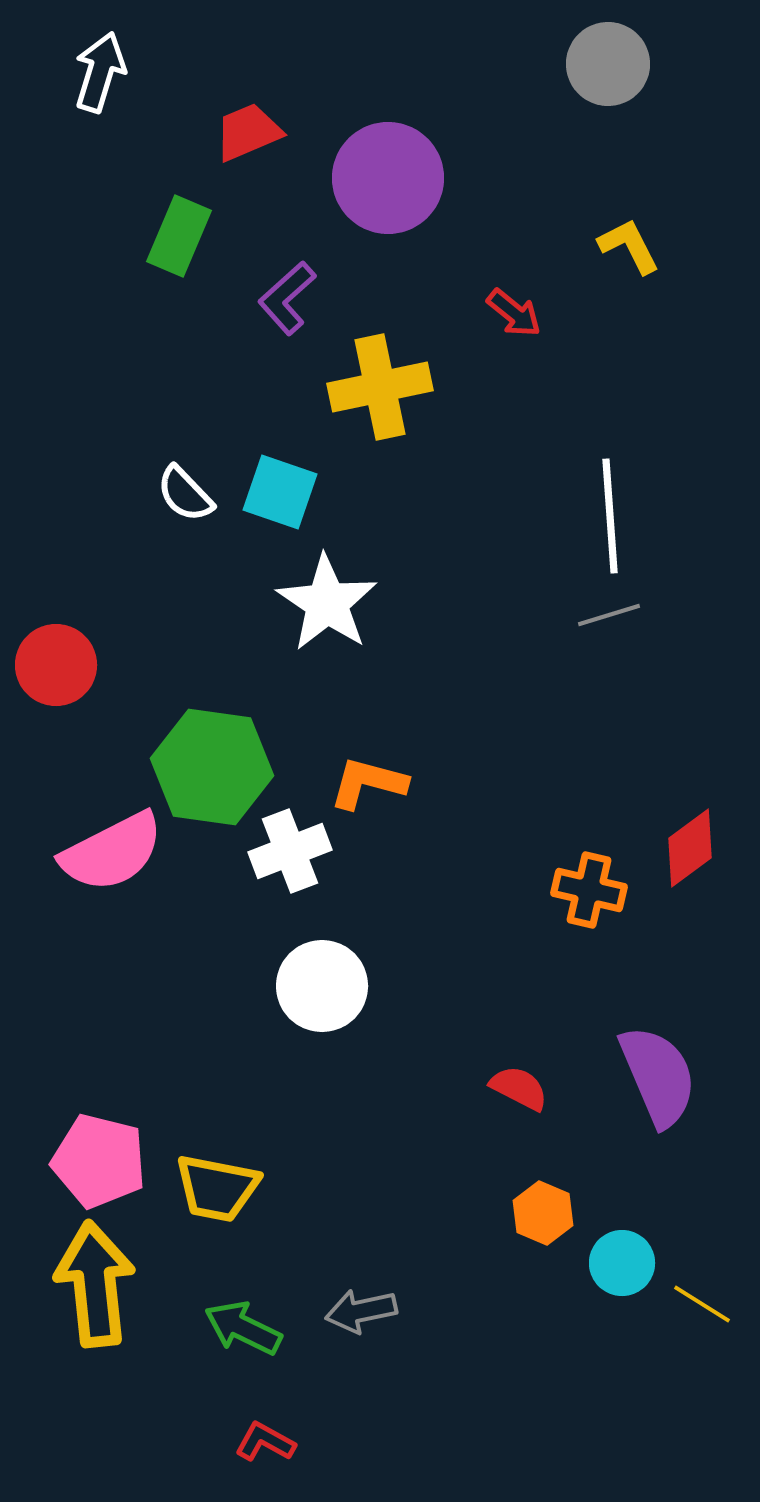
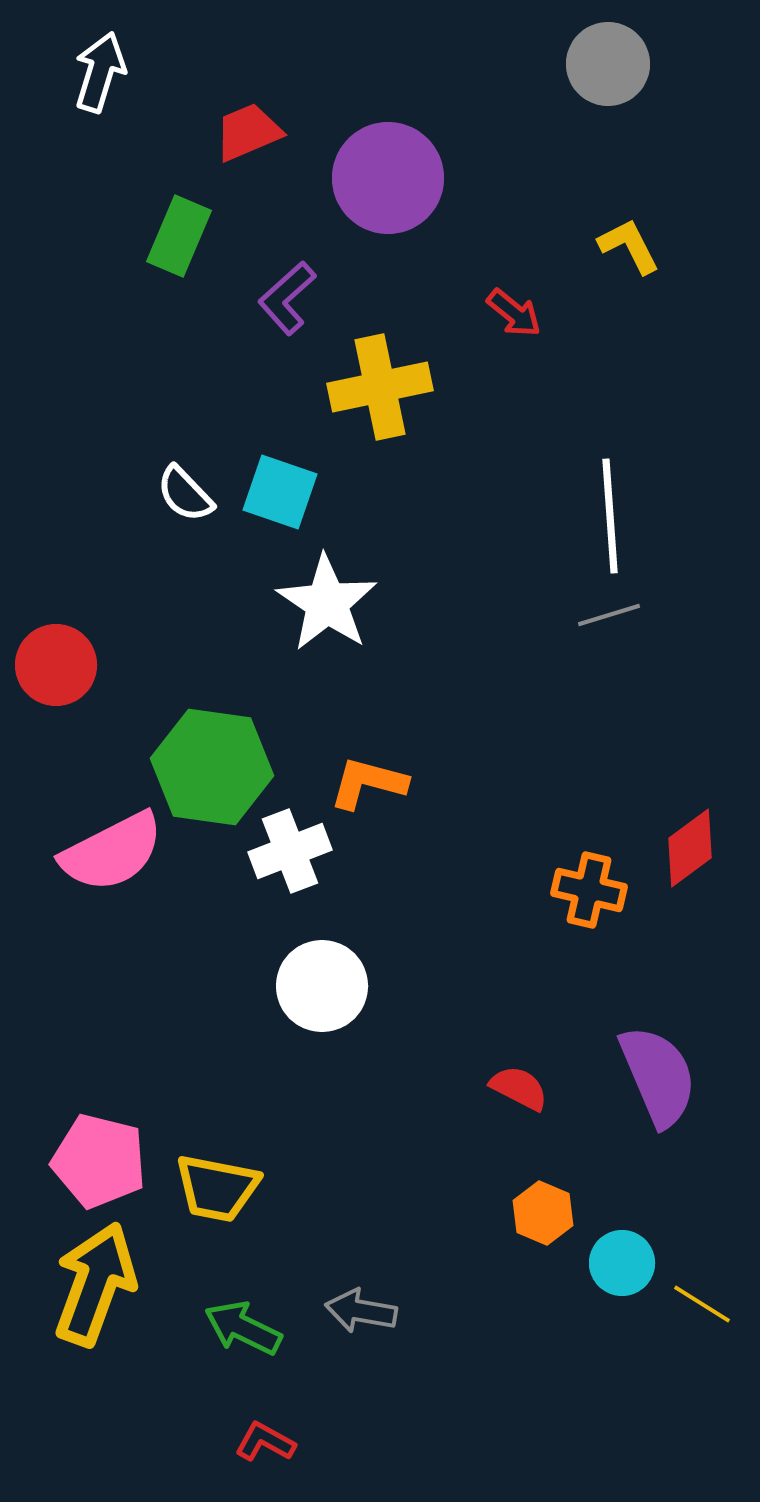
yellow arrow: rotated 26 degrees clockwise
gray arrow: rotated 22 degrees clockwise
